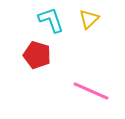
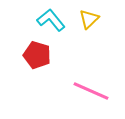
cyan L-shape: rotated 20 degrees counterclockwise
